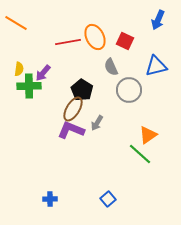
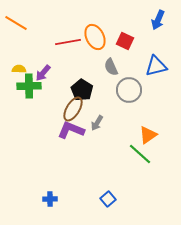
yellow semicircle: rotated 96 degrees counterclockwise
